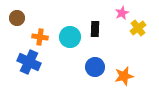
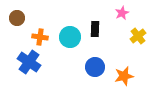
yellow cross: moved 8 px down
blue cross: rotated 10 degrees clockwise
